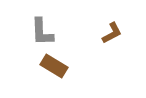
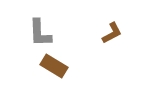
gray L-shape: moved 2 px left, 1 px down
